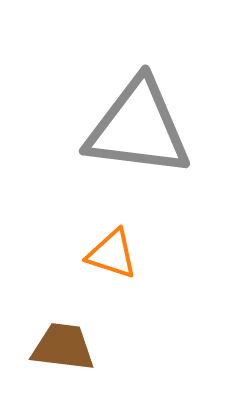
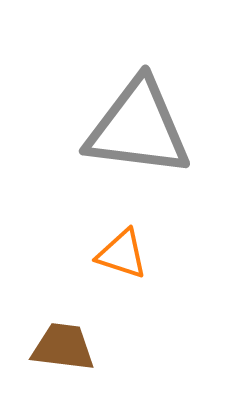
orange triangle: moved 10 px right
